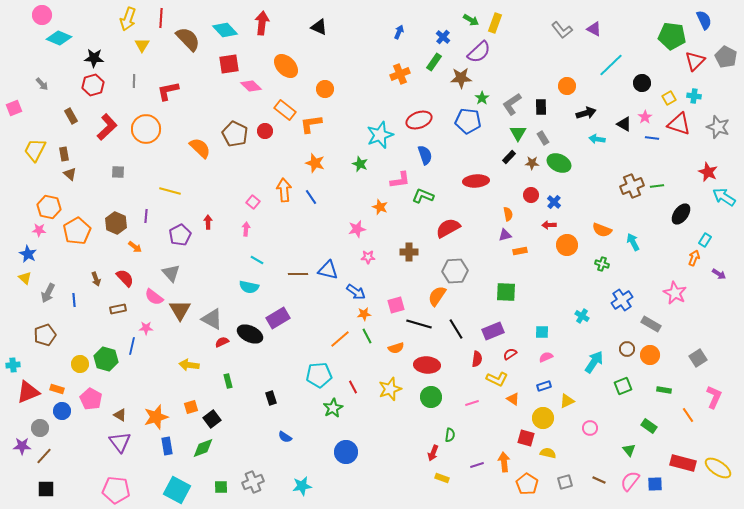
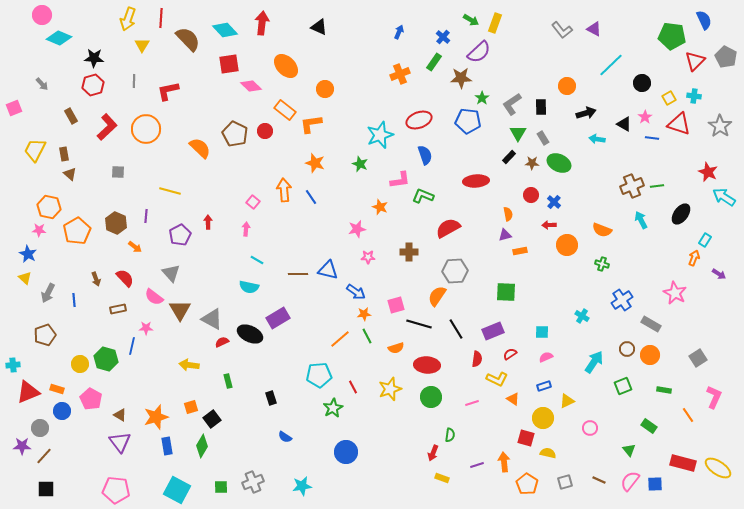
gray star at (718, 127): moved 2 px right, 1 px up; rotated 15 degrees clockwise
cyan arrow at (633, 242): moved 8 px right, 22 px up
green diamond at (203, 448): moved 1 px left, 2 px up; rotated 40 degrees counterclockwise
